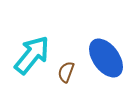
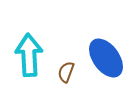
cyan arrow: moved 3 px left; rotated 42 degrees counterclockwise
